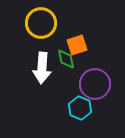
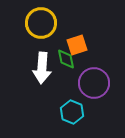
purple circle: moved 1 px left, 1 px up
cyan hexagon: moved 8 px left, 4 px down
